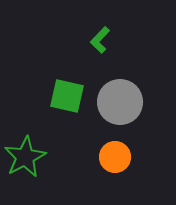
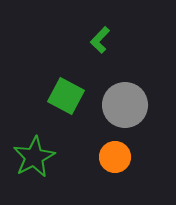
green square: moved 1 px left; rotated 15 degrees clockwise
gray circle: moved 5 px right, 3 px down
green star: moved 9 px right
